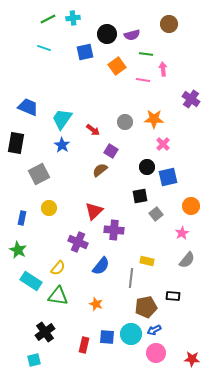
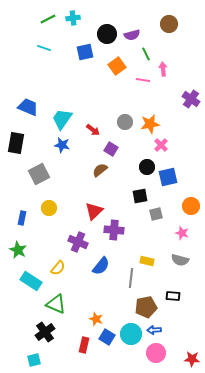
green line at (146, 54): rotated 56 degrees clockwise
orange star at (154, 119): moved 4 px left, 5 px down; rotated 12 degrees counterclockwise
pink cross at (163, 144): moved 2 px left, 1 px down
blue star at (62, 145): rotated 21 degrees counterclockwise
purple square at (111, 151): moved 2 px up
gray square at (156, 214): rotated 24 degrees clockwise
pink star at (182, 233): rotated 24 degrees counterclockwise
gray semicircle at (187, 260): moved 7 px left; rotated 66 degrees clockwise
green triangle at (58, 296): moved 2 px left, 8 px down; rotated 15 degrees clockwise
orange star at (96, 304): moved 15 px down
blue arrow at (154, 330): rotated 24 degrees clockwise
blue square at (107, 337): rotated 28 degrees clockwise
